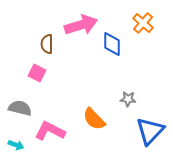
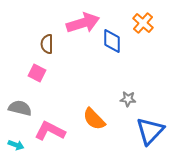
pink arrow: moved 2 px right, 2 px up
blue diamond: moved 3 px up
